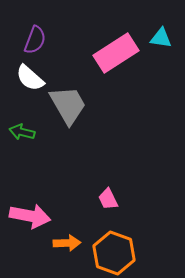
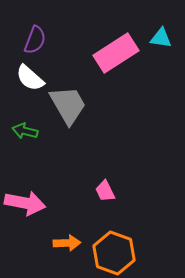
green arrow: moved 3 px right, 1 px up
pink trapezoid: moved 3 px left, 8 px up
pink arrow: moved 5 px left, 13 px up
